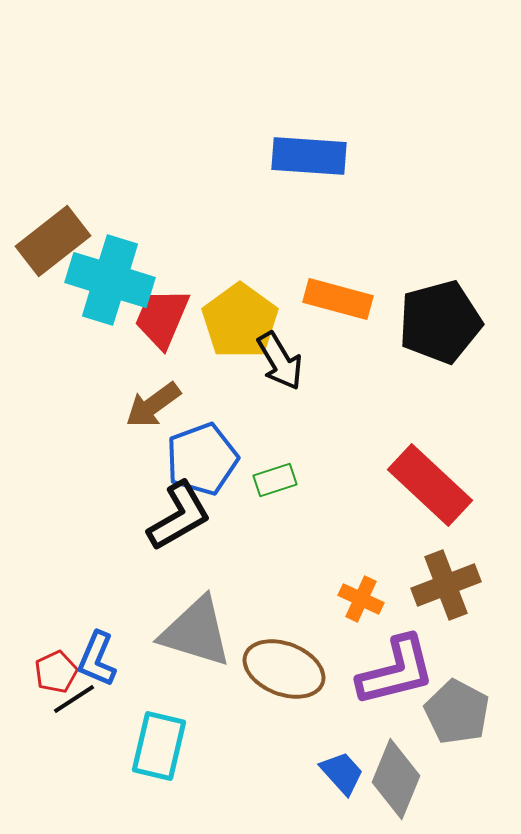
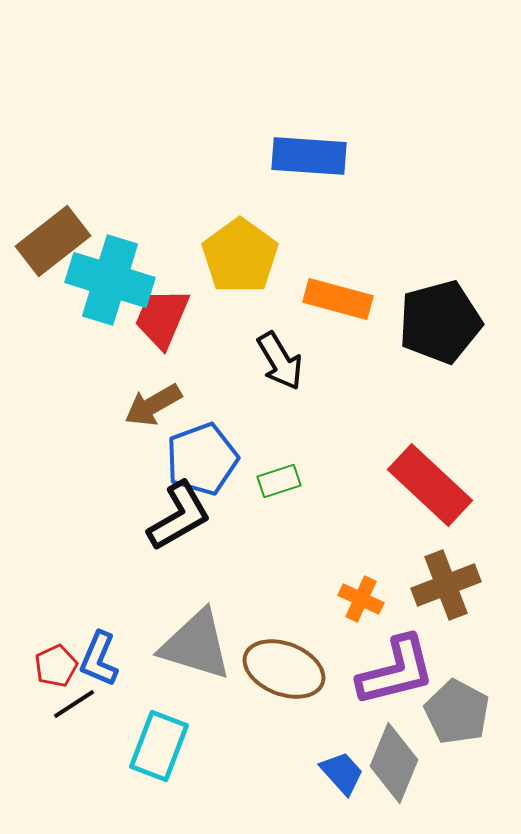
yellow pentagon: moved 65 px up
brown arrow: rotated 6 degrees clockwise
green rectangle: moved 4 px right, 1 px down
gray triangle: moved 13 px down
blue L-shape: moved 2 px right
red pentagon: moved 6 px up
black line: moved 5 px down
cyan rectangle: rotated 8 degrees clockwise
gray diamond: moved 2 px left, 16 px up
